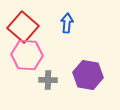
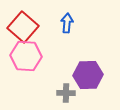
pink hexagon: moved 1 px left, 1 px down
purple hexagon: rotated 12 degrees counterclockwise
gray cross: moved 18 px right, 13 px down
